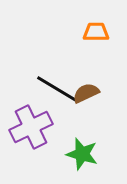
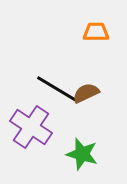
purple cross: rotated 30 degrees counterclockwise
